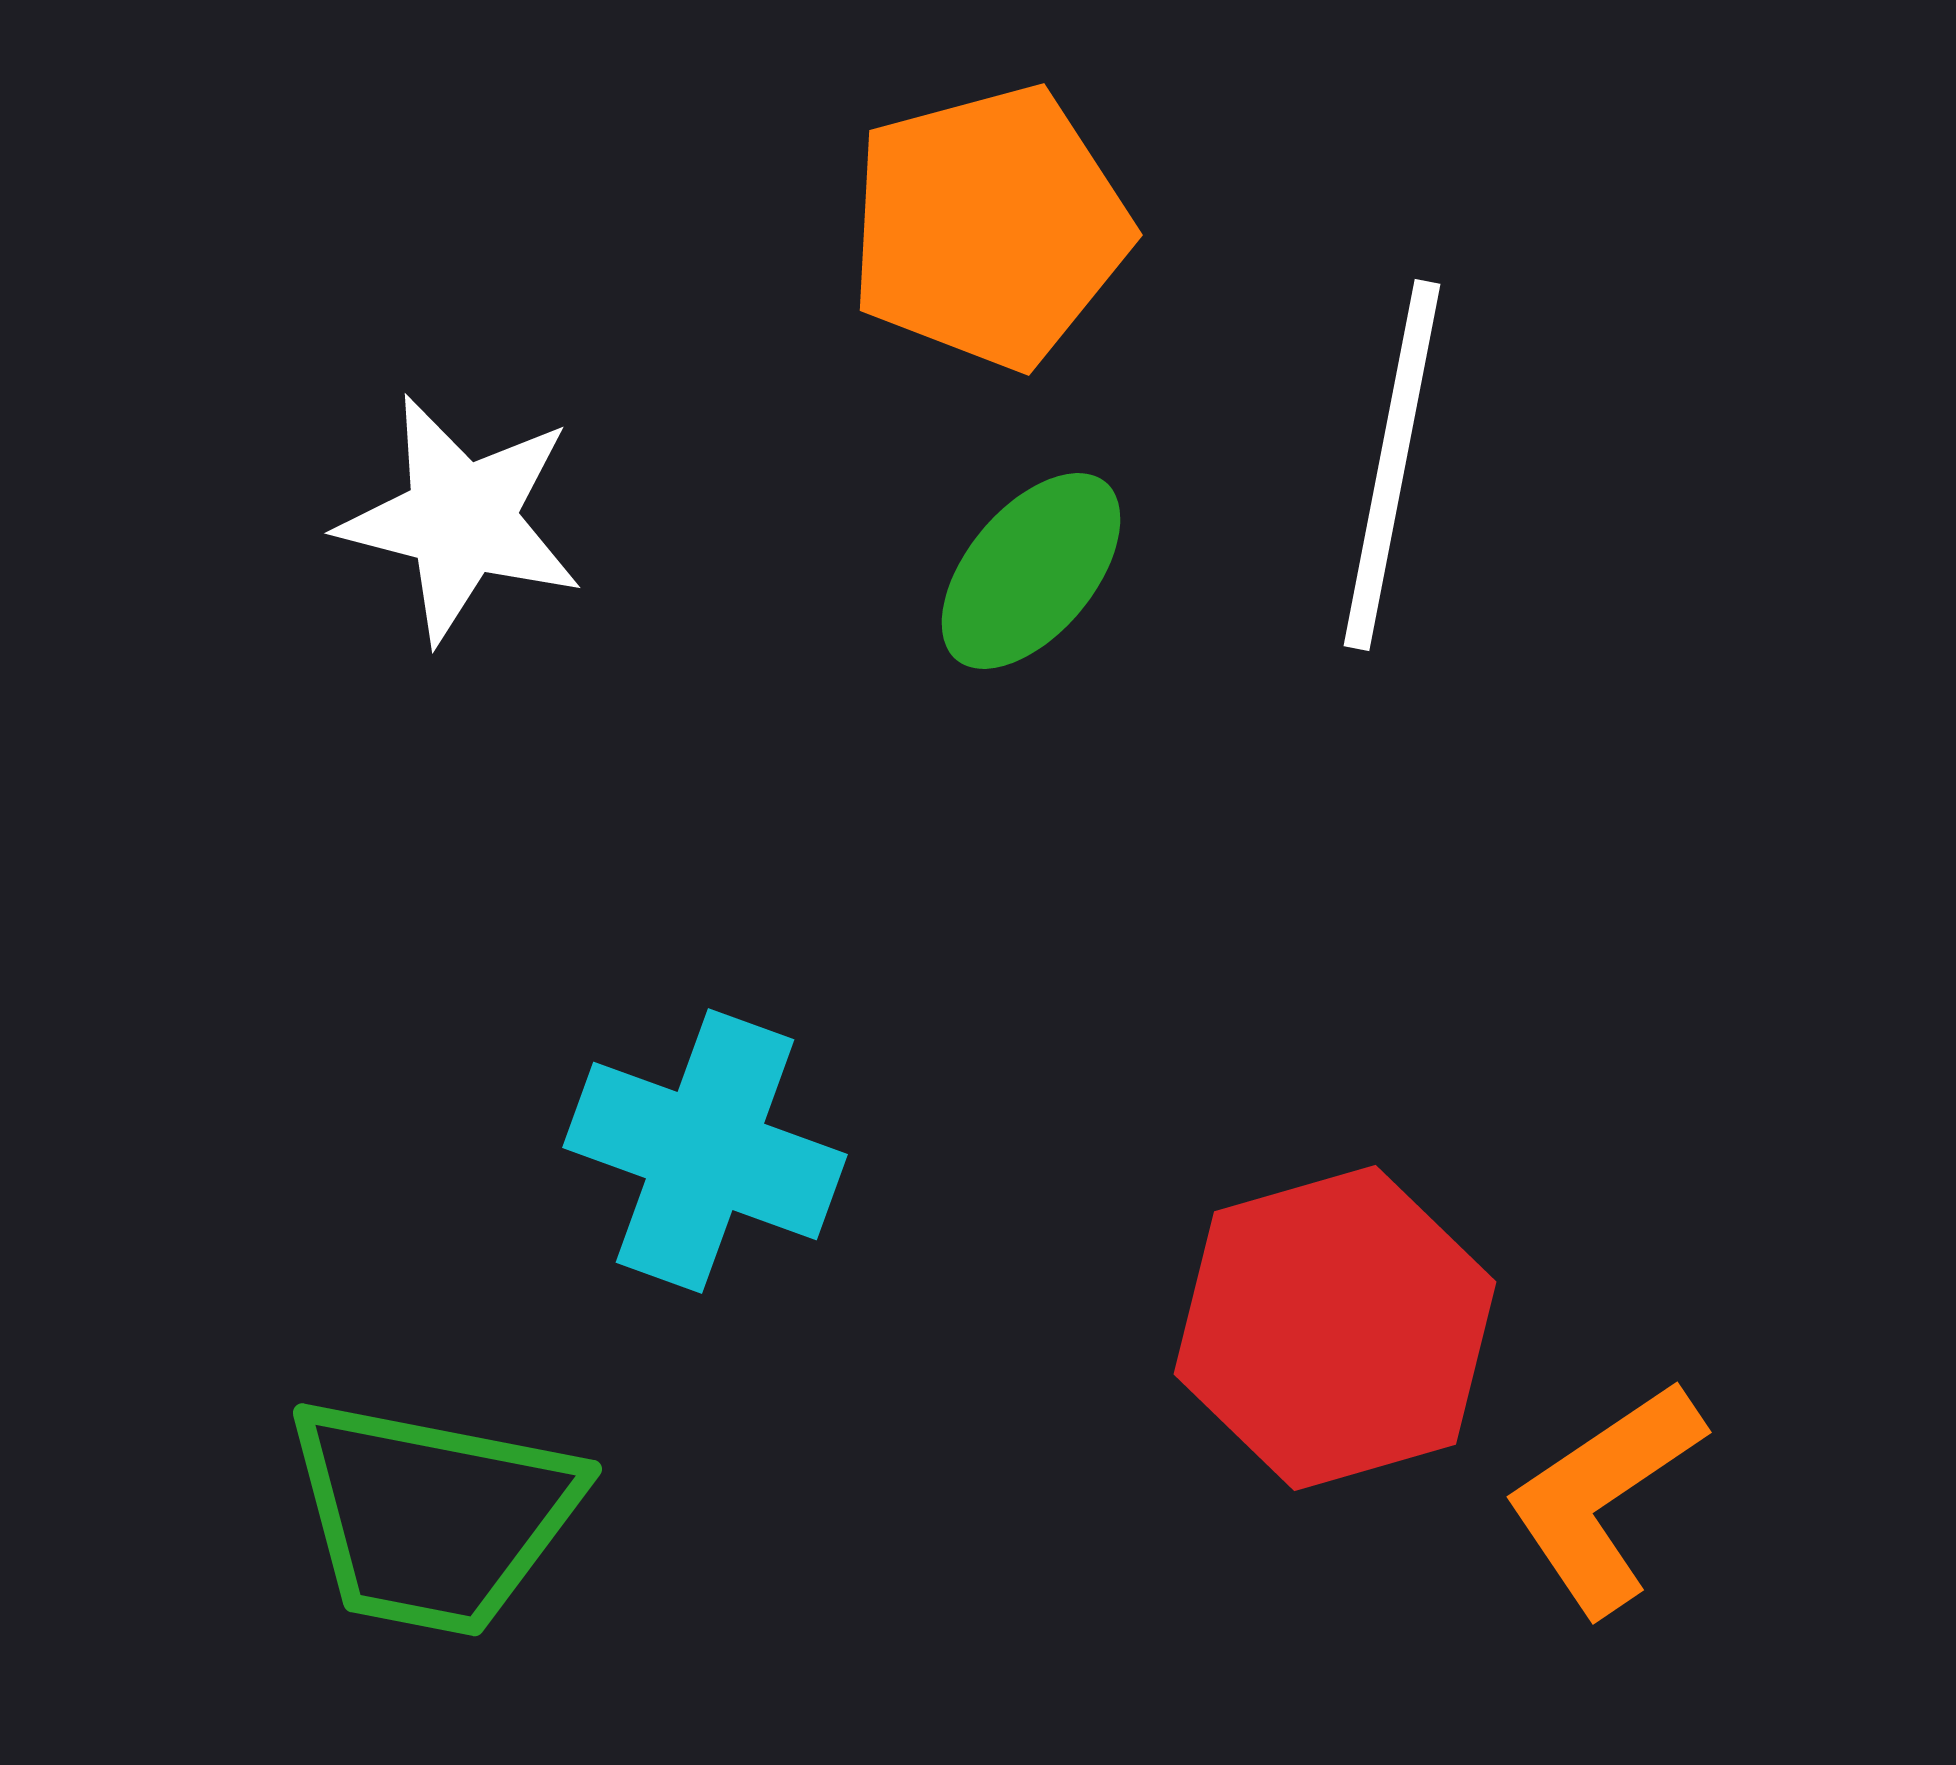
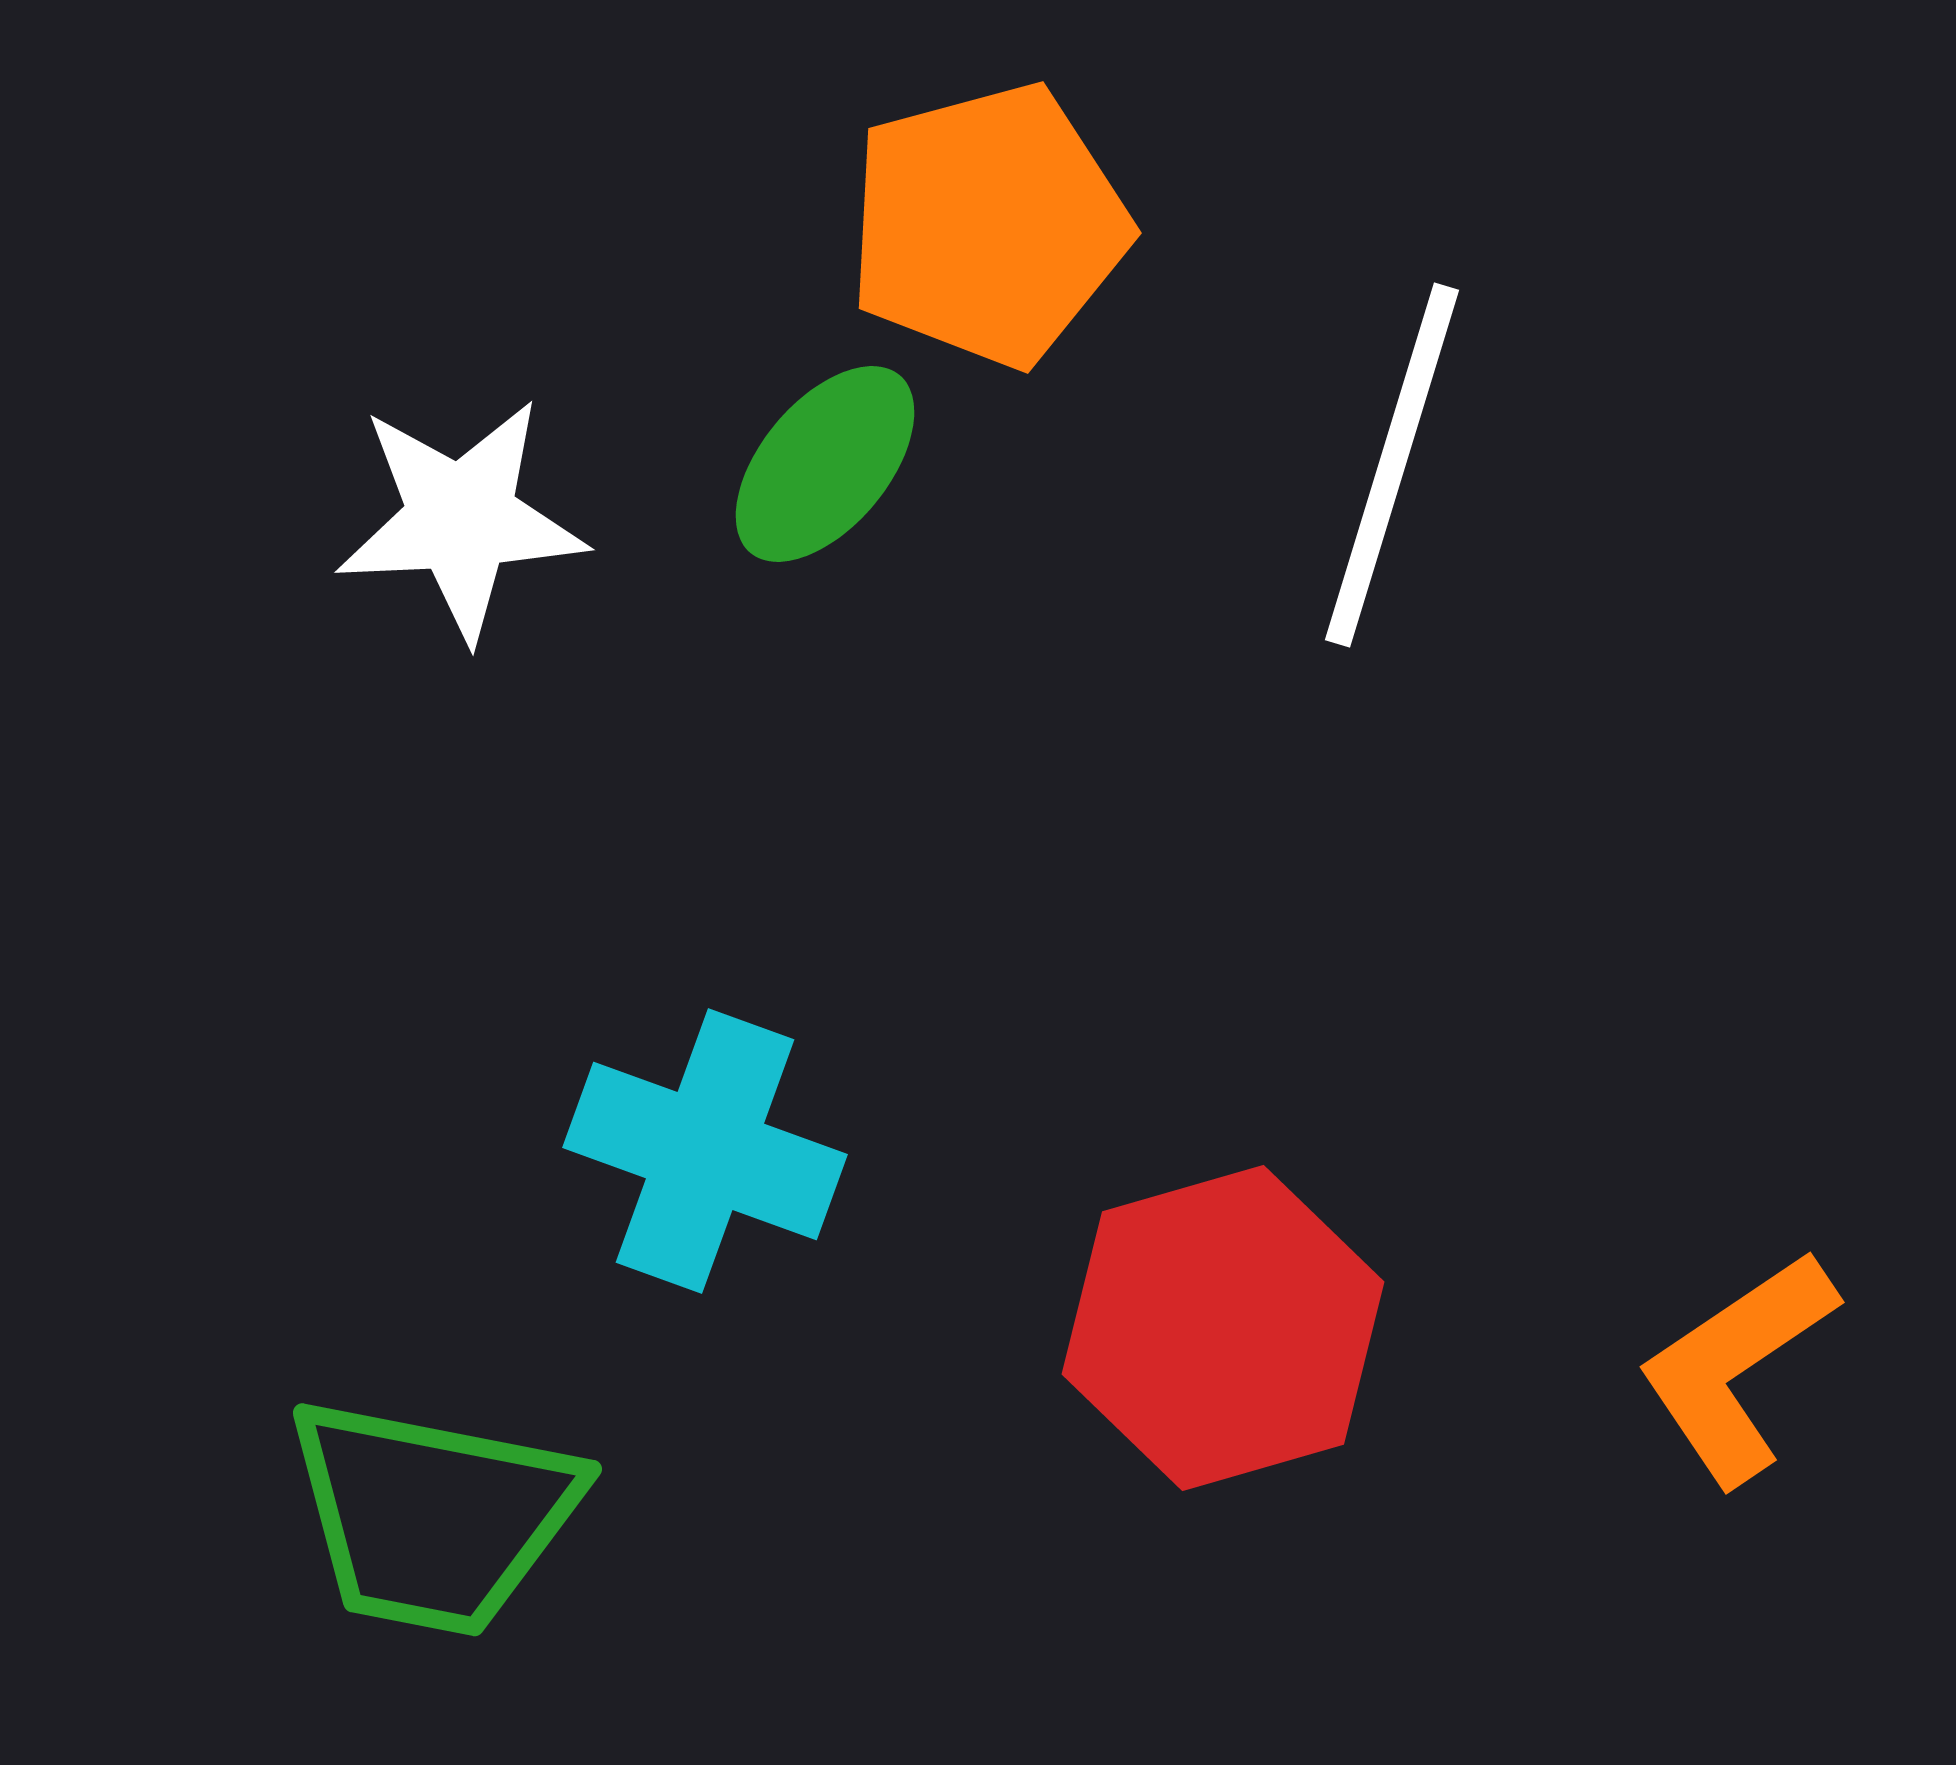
orange pentagon: moved 1 px left, 2 px up
white line: rotated 6 degrees clockwise
white star: rotated 17 degrees counterclockwise
green ellipse: moved 206 px left, 107 px up
red hexagon: moved 112 px left
orange L-shape: moved 133 px right, 130 px up
